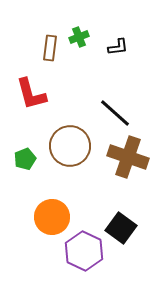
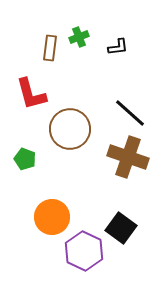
black line: moved 15 px right
brown circle: moved 17 px up
green pentagon: rotated 30 degrees counterclockwise
